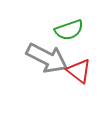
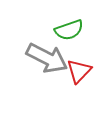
red triangle: rotated 36 degrees clockwise
